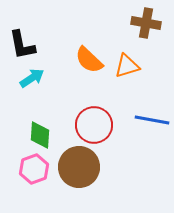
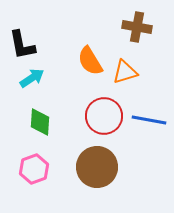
brown cross: moved 9 px left, 4 px down
orange semicircle: moved 1 px right, 1 px down; rotated 16 degrees clockwise
orange triangle: moved 2 px left, 6 px down
blue line: moved 3 px left
red circle: moved 10 px right, 9 px up
green diamond: moved 13 px up
brown circle: moved 18 px right
